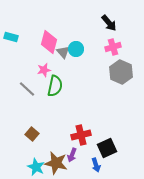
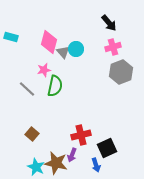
gray hexagon: rotated 15 degrees clockwise
